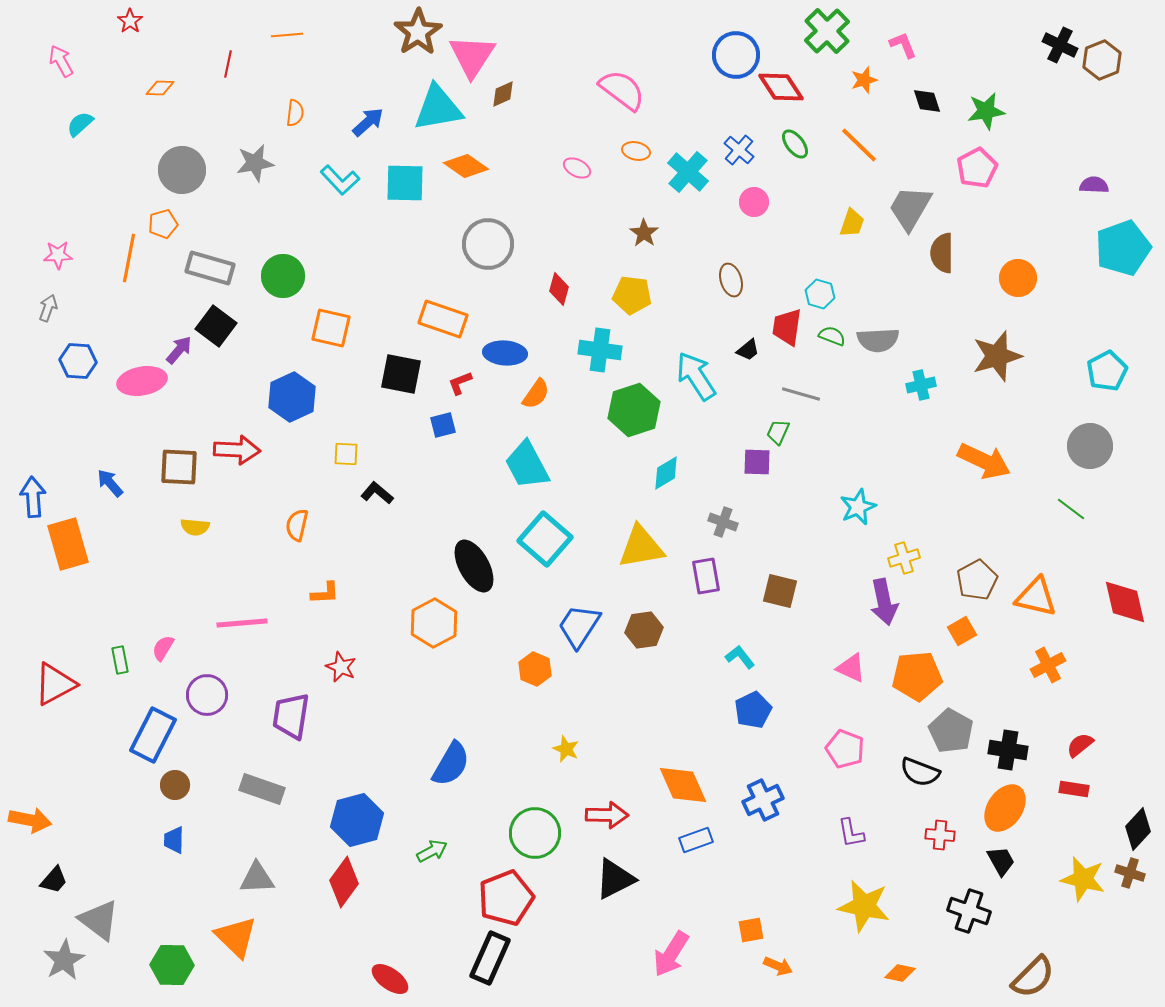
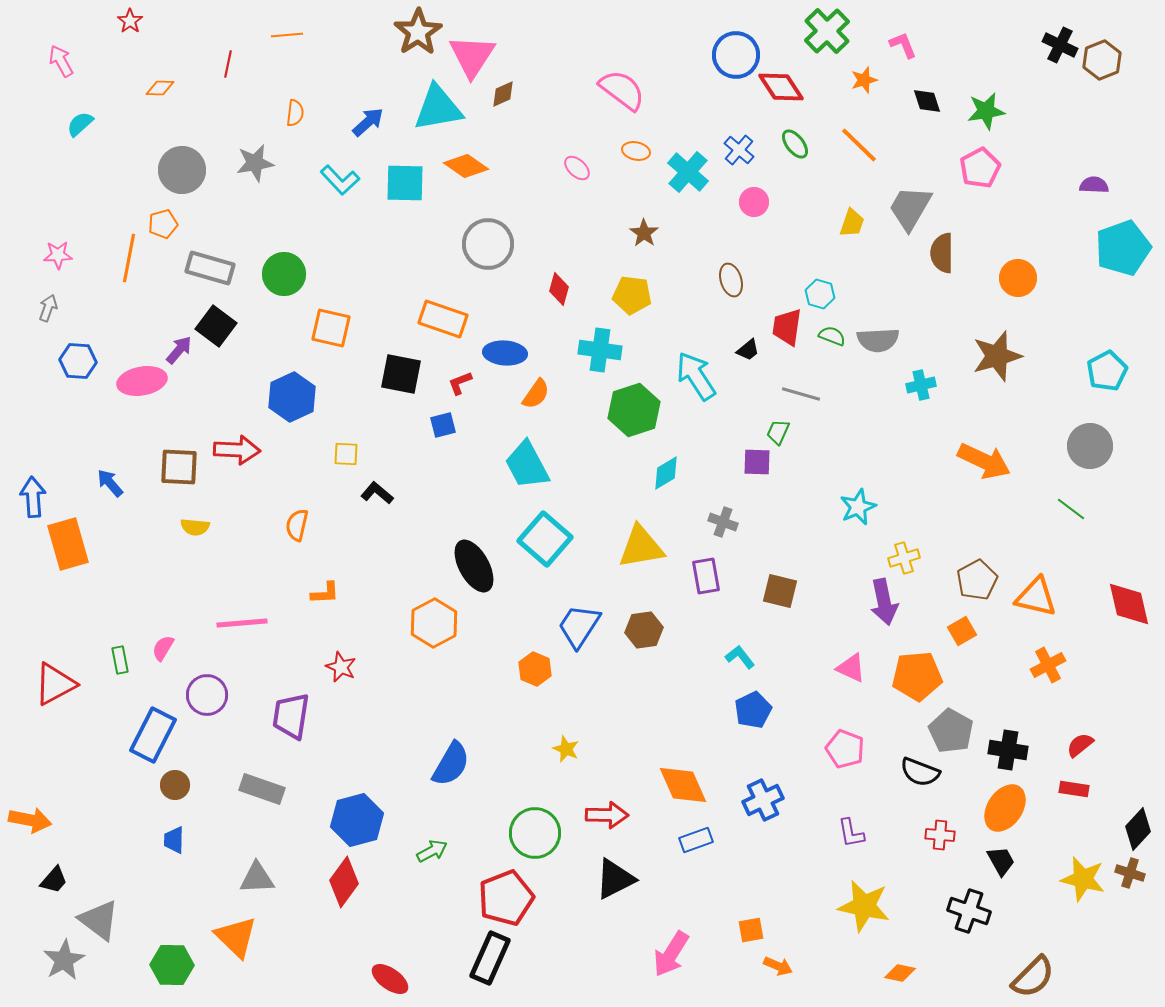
pink ellipse at (577, 168): rotated 16 degrees clockwise
pink pentagon at (977, 168): moved 3 px right
green circle at (283, 276): moved 1 px right, 2 px up
red diamond at (1125, 602): moved 4 px right, 2 px down
